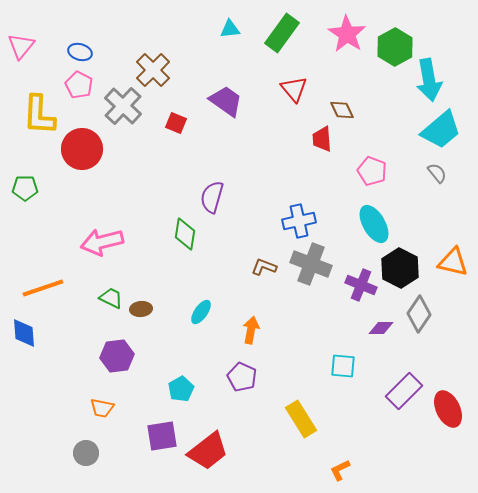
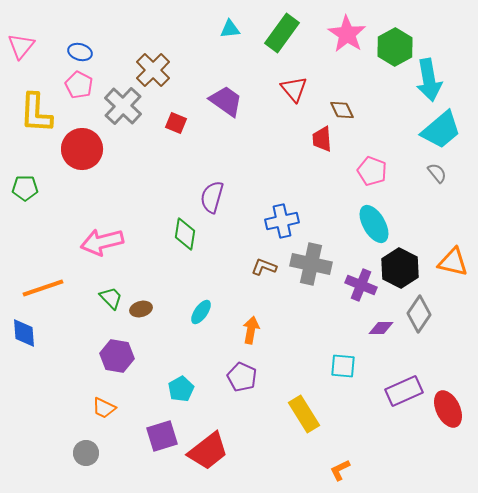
yellow L-shape at (39, 115): moved 3 px left, 2 px up
blue cross at (299, 221): moved 17 px left
gray cross at (311, 264): rotated 9 degrees counterclockwise
green trapezoid at (111, 298): rotated 20 degrees clockwise
brown ellipse at (141, 309): rotated 10 degrees counterclockwise
purple hexagon at (117, 356): rotated 16 degrees clockwise
purple rectangle at (404, 391): rotated 21 degrees clockwise
orange trapezoid at (102, 408): moved 2 px right; rotated 15 degrees clockwise
yellow rectangle at (301, 419): moved 3 px right, 5 px up
purple square at (162, 436): rotated 8 degrees counterclockwise
